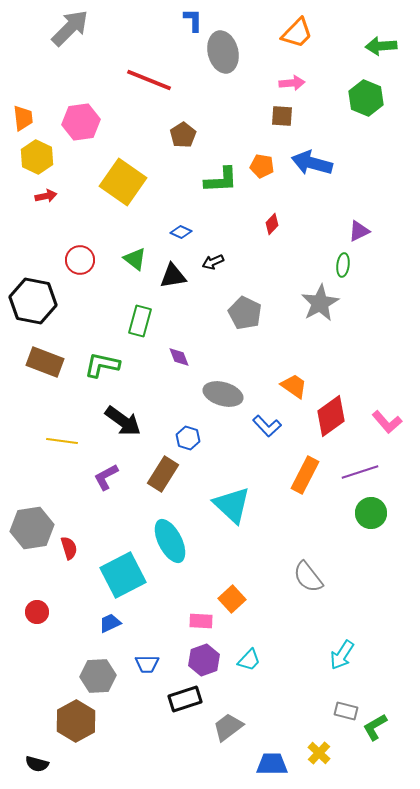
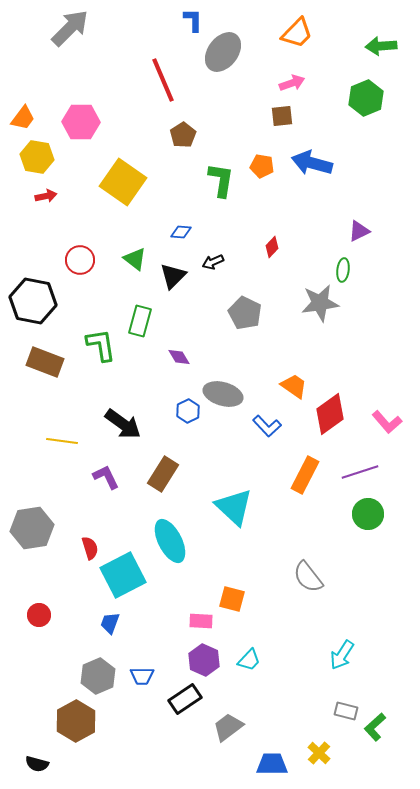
gray ellipse at (223, 52): rotated 51 degrees clockwise
red line at (149, 80): moved 14 px right; rotated 45 degrees clockwise
pink arrow at (292, 83): rotated 15 degrees counterclockwise
green hexagon at (366, 98): rotated 16 degrees clockwise
brown square at (282, 116): rotated 10 degrees counterclockwise
orange trapezoid at (23, 118): rotated 44 degrees clockwise
pink hexagon at (81, 122): rotated 9 degrees clockwise
yellow hexagon at (37, 157): rotated 16 degrees counterclockwise
green L-shape at (221, 180): rotated 78 degrees counterclockwise
red diamond at (272, 224): moved 23 px down
blue diamond at (181, 232): rotated 20 degrees counterclockwise
green ellipse at (343, 265): moved 5 px down
black triangle at (173, 276): rotated 36 degrees counterclockwise
gray star at (320, 303): rotated 21 degrees clockwise
purple diamond at (179, 357): rotated 10 degrees counterclockwise
green L-shape at (102, 365): moved 1 px left, 20 px up; rotated 69 degrees clockwise
red diamond at (331, 416): moved 1 px left, 2 px up
black arrow at (123, 421): moved 3 px down
blue hexagon at (188, 438): moved 27 px up; rotated 15 degrees clockwise
purple L-shape at (106, 477): rotated 92 degrees clockwise
cyan triangle at (232, 505): moved 2 px right, 2 px down
green circle at (371, 513): moved 3 px left, 1 px down
red semicircle at (69, 548): moved 21 px right
orange square at (232, 599): rotated 32 degrees counterclockwise
red circle at (37, 612): moved 2 px right, 3 px down
blue trapezoid at (110, 623): rotated 45 degrees counterclockwise
purple hexagon at (204, 660): rotated 16 degrees counterclockwise
blue trapezoid at (147, 664): moved 5 px left, 12 px down
gray hexagon at (98, 676): rotated 20 degrees counterclockwise
black rectangle at (185, 699): rotated 16 degrees counterclockwise
green L-shape at (375, 727): rotated 12 degrees counterclockwise
